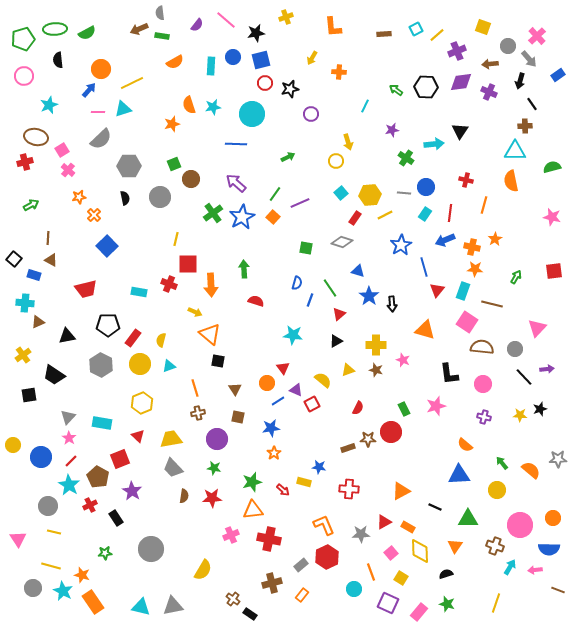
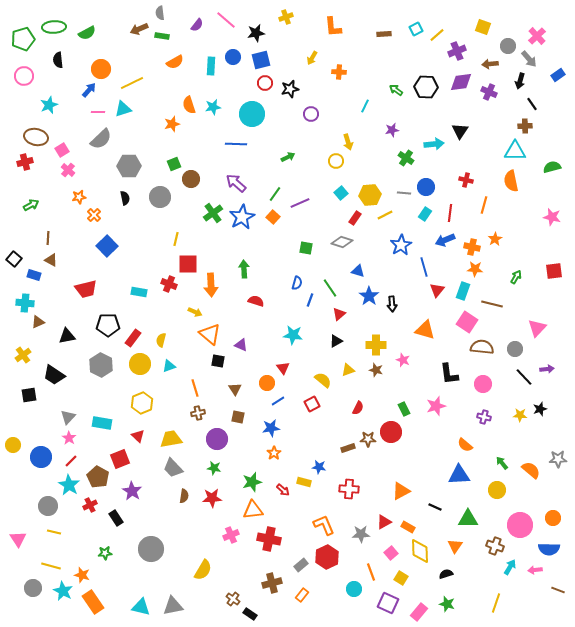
green ellipse at (55, 29): moved 1 px left, 2 px up
purple triangle at (296, 390): moved 55 px left, 45 px up
